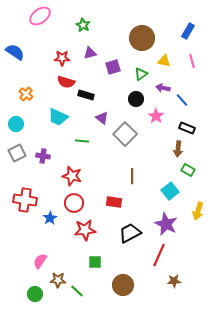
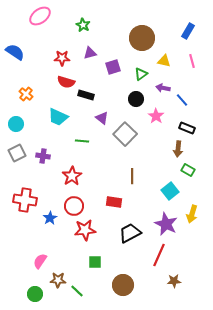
red star at (72, 176): rotated 24 degrees clockwise
red circle at (74, 203): moved 3 px down
yellow arrow at (198, 211): moved 6 px left, 3 px down
